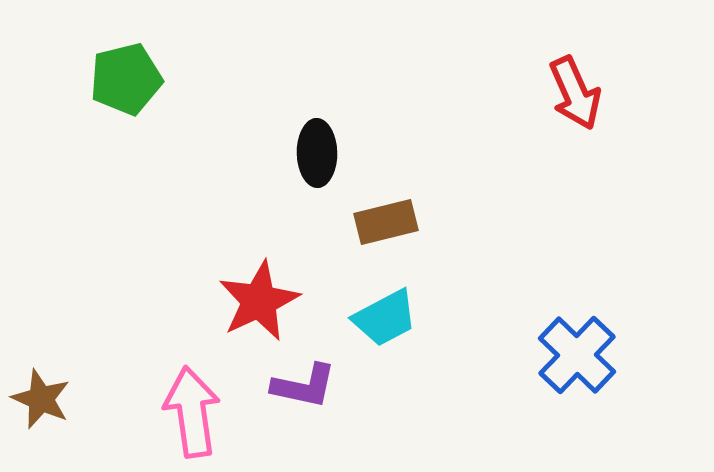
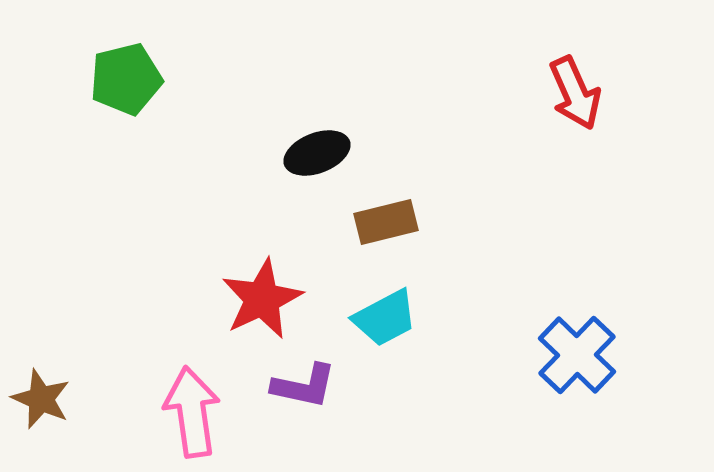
black ellipse: rotated 70 degrees clockwise
red star: moved 3 px right, 2 px up
